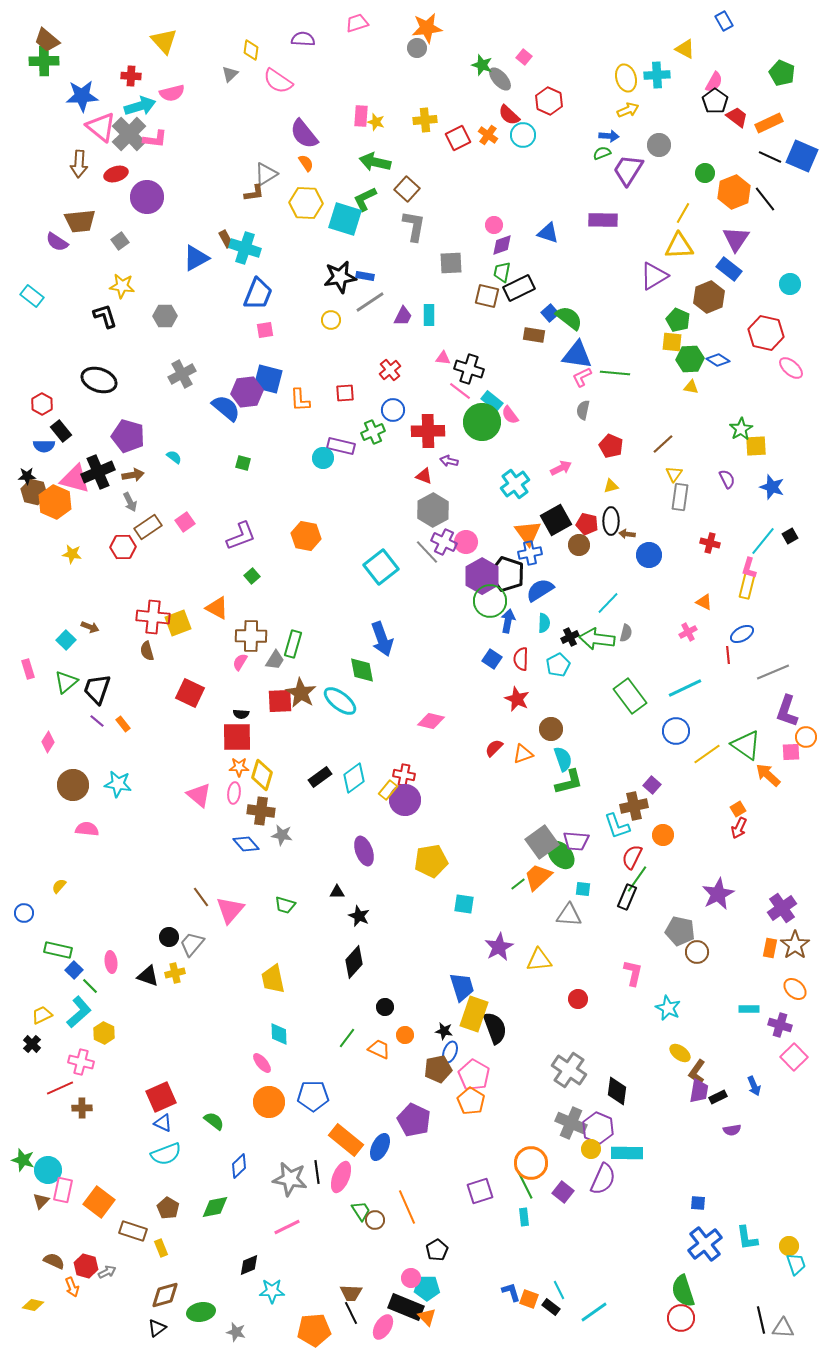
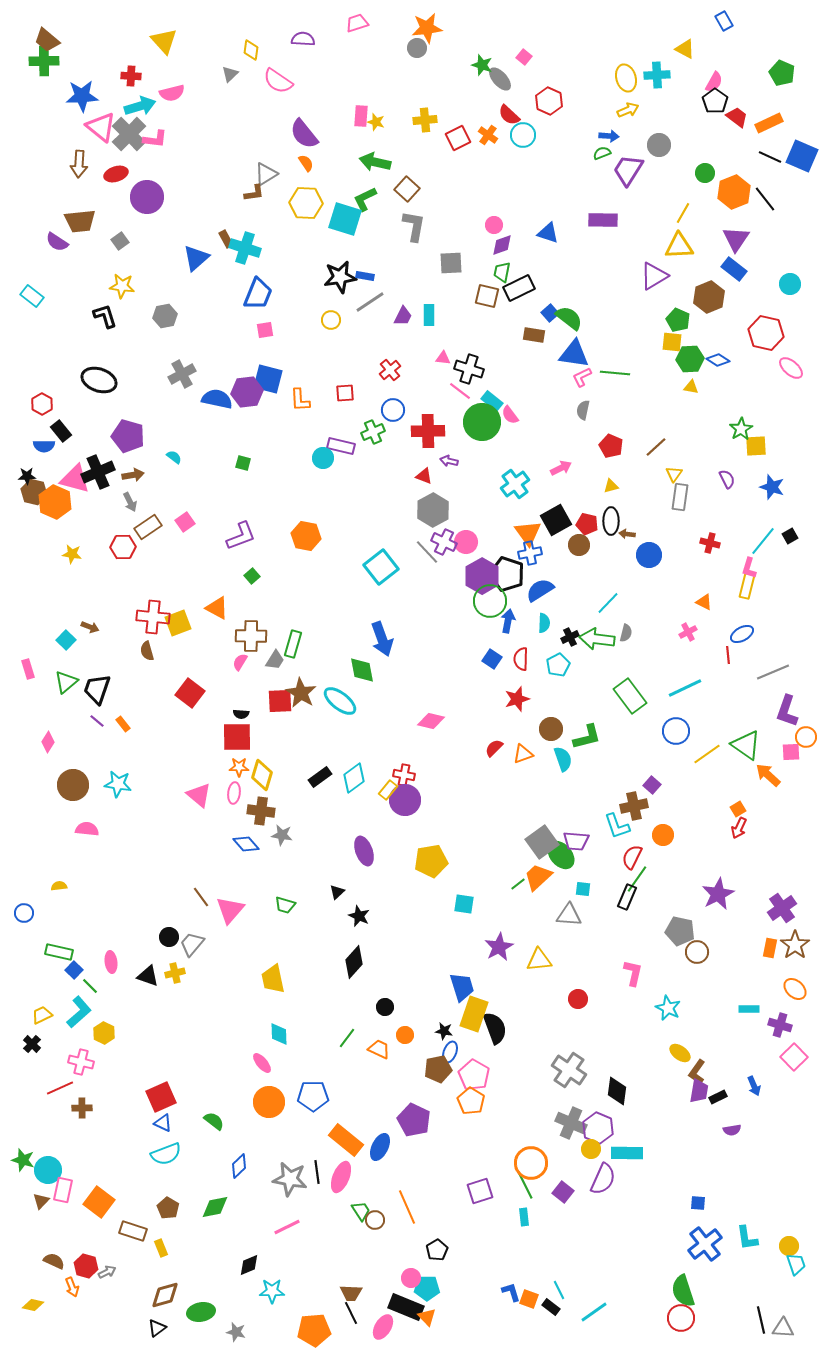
blue triangle at (196, 258): rotated 12 degrees counterclockwise
blue rectangle at (729, 269): moved 5 px right
gray hexagon at (165, 316): rotated 10 degrees counterclockwise
blue triangle at (577, 355): moved 3 px left, 1 px up
blue semicircle at (226, 408): moved 9 px left, 9 px up; rotated 28 degrees counterclockwise
brown line at (663, 444): moved 7 px left, 3 px down
red square at (190, 693): rotated 12 degrees clockwise
red star at (517, 699): rotated 30 degrees clockwise
green L-shape at (569, 782): moved 18 px right, 45 px up
yellow semicircle at (59, 886): rotated 42 degrees clockwise
black triangle at (337, 892): rotated 42 degrees counterclockwise
green rectangle at (58, 950): moved 1 px right, 2 px down
